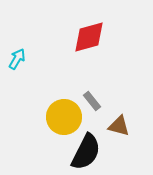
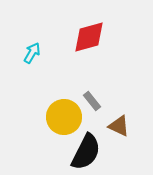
cyan arrow: moved 15 px right, 6 px up
brown triangle: rotated 10 degrees clockwise
